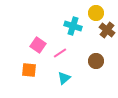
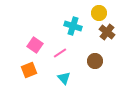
yellow circle: moved 3 px right
brown cross: moved 2 px down
pink square: moved 3 px left
brown circle: moved 1 px left
orange square: rotated 28 degrees counterclockwise
cyan triangle: rotated 32 degrees counterclockwise
